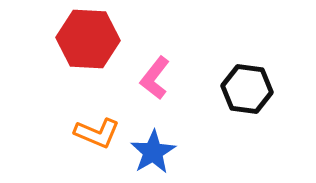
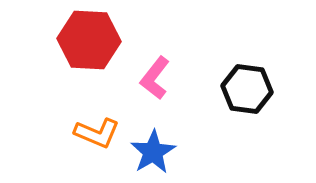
red hexagon: moved 1 px right, 1 px down
